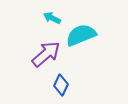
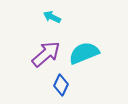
cyan arrow: moved 1 px up
cyan semicircle: moved 3 px right, 18 px down
